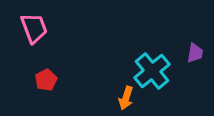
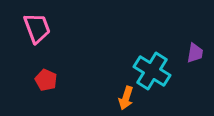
pink trapezoid: moved 3 px right
cyan cross: rotated 18 degrees counterclockwise
red pentagon: rotated 20 degrees counterclockwise
